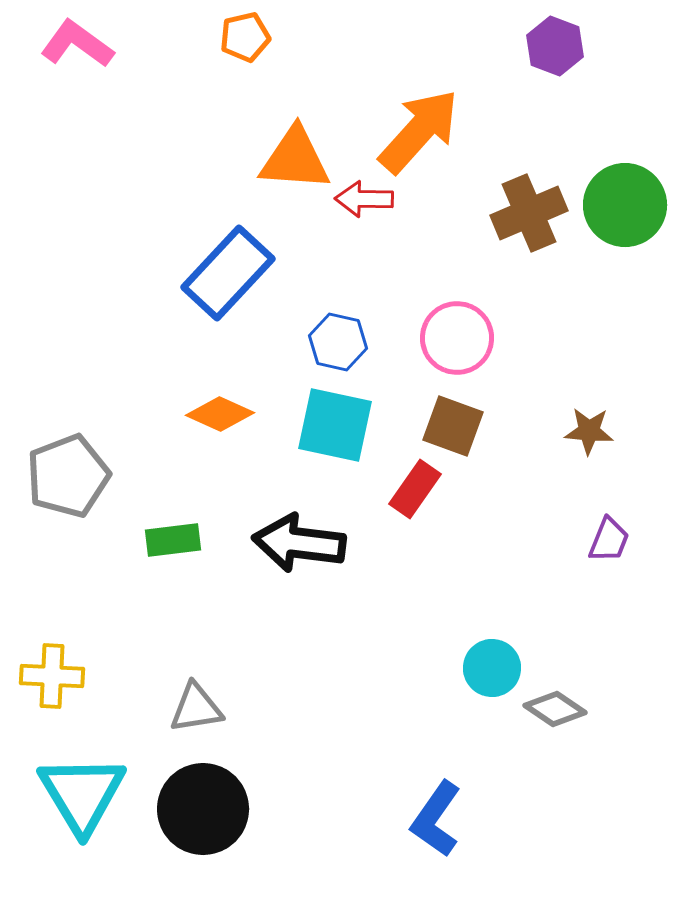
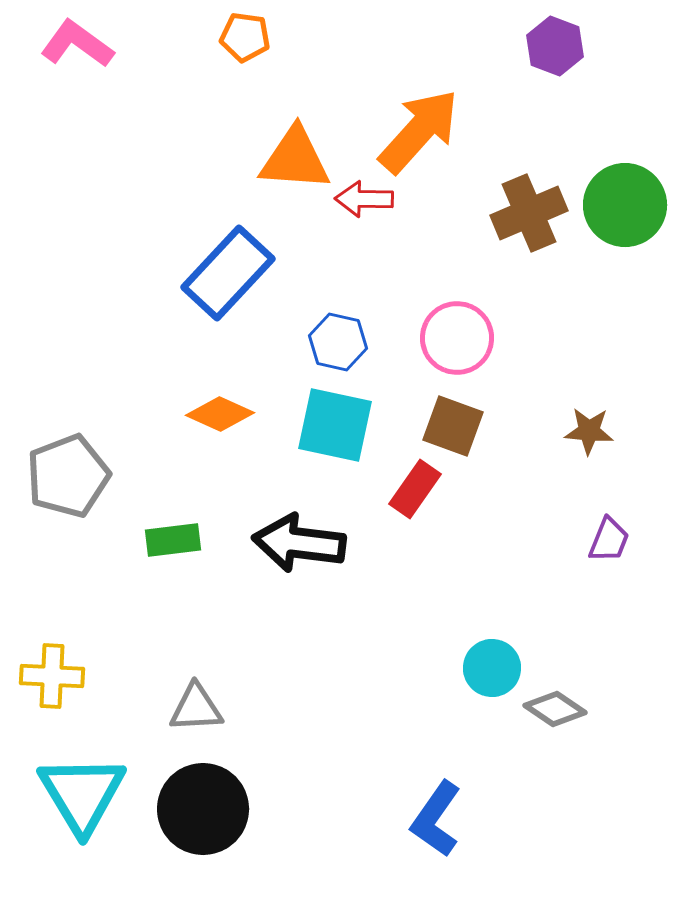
orange pentagon: rotated 21 degrees clockwise
gray triangle: rotated 6 degrees clockwise
